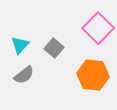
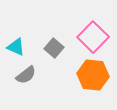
pink square: moved 5 px left, 9 px down
cyan triangle: moved 4 px left, 2 px down; rotated 48 degrees counterclockwise
gray semicircle: moved 2 px right
